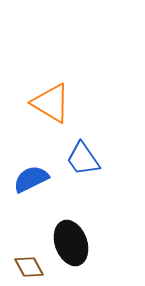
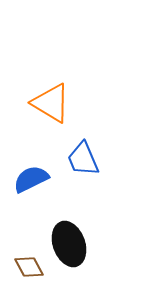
blue trapezoid: rotated 12 degrees clockwise
black ellipse: moved 2 px left, 1 px down
